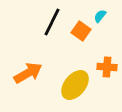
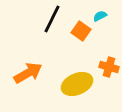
cyan semicircle: rotated 24 degrees clockwise
black line: moved 3 px up
orange cross: moved 2 px right; rotated 12 degrees clockwise
yellow ellipse: moved 2 px right, 1 px up; rotated 28 degrees clockwise
